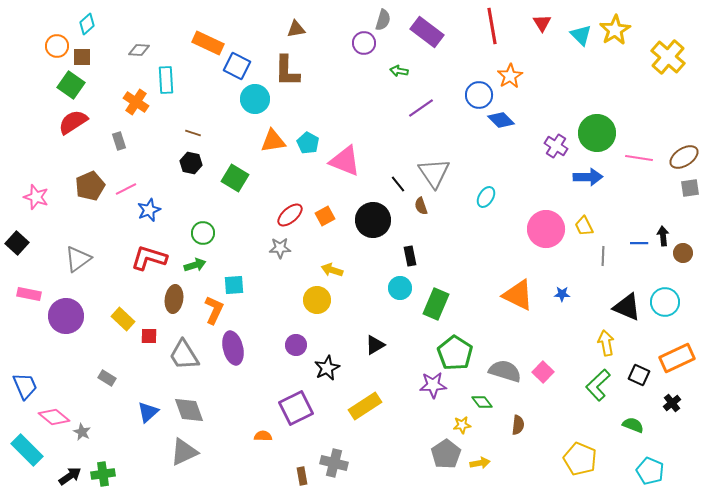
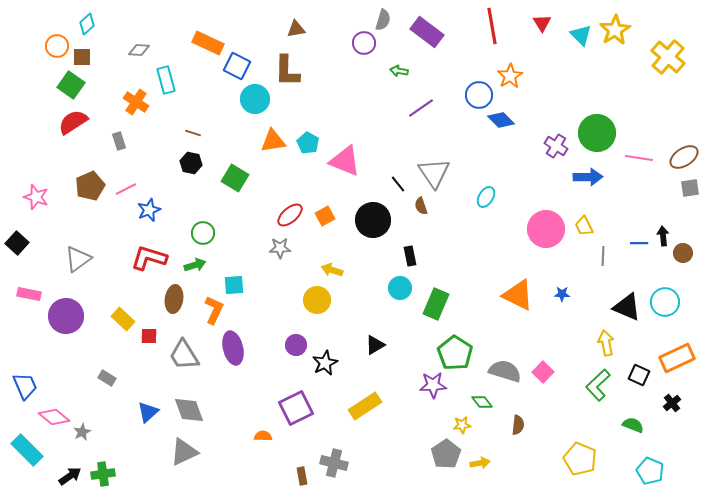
cyan rectangle at (166, 80): rotated 12 degrees counterclockwise
black star at (327, 368): moved 2 px left, 5 px up
gray star at (82, 432): rotated 18 degrees clockwise
